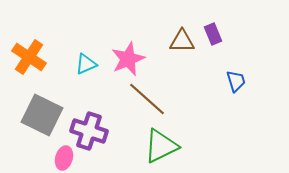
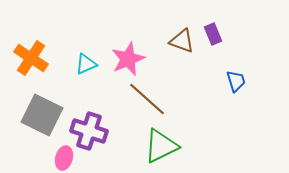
brown triangle: rotated 20 degrees clockwise
orange cross: moved 2 px right, 1 px down
